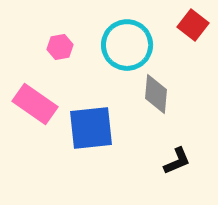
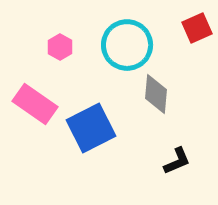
red square: moved 4 px right, 3 px down; rotated 28 degrees clockwise
pink hexagon: rotated 20 degrees counterclockwise
blue square: rotated 21 degrees counterclockwise
